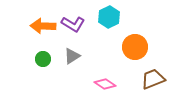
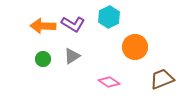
brown trapezoid: moved 9 px right
pink diamond: moved 4 px right, 2 px up
